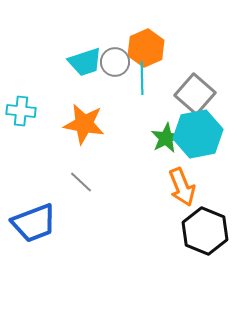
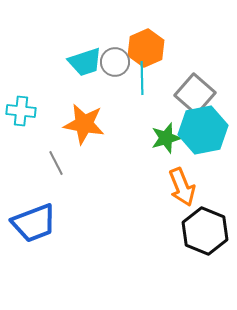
cyan hexagon: moved 5 px right, 4 px up
green star: rotated 12 degrees clockwise
gray line: moved 25 px left, 19 px up; rotated 20 degrees clockwise
